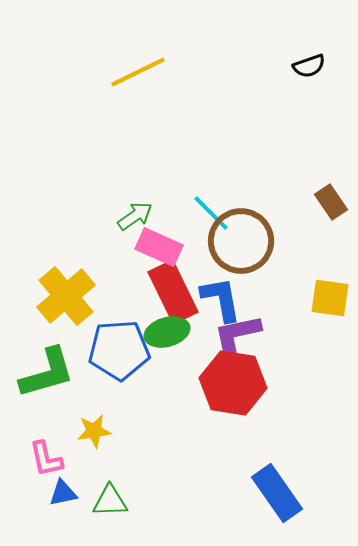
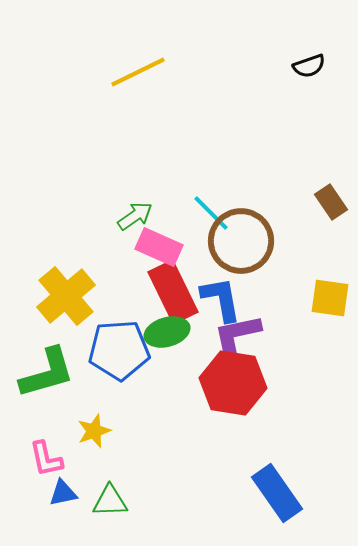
yellow star: rotated 12 degrees counterclockwise
